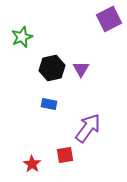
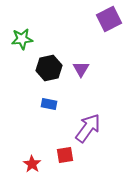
green star: moved 2 px down; rotated 15 degrees clockwise
black hexagon: moved 3 px left
